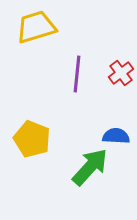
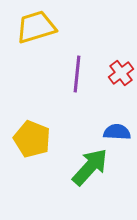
blue semicircle: moved 1 px right, 4 px up
